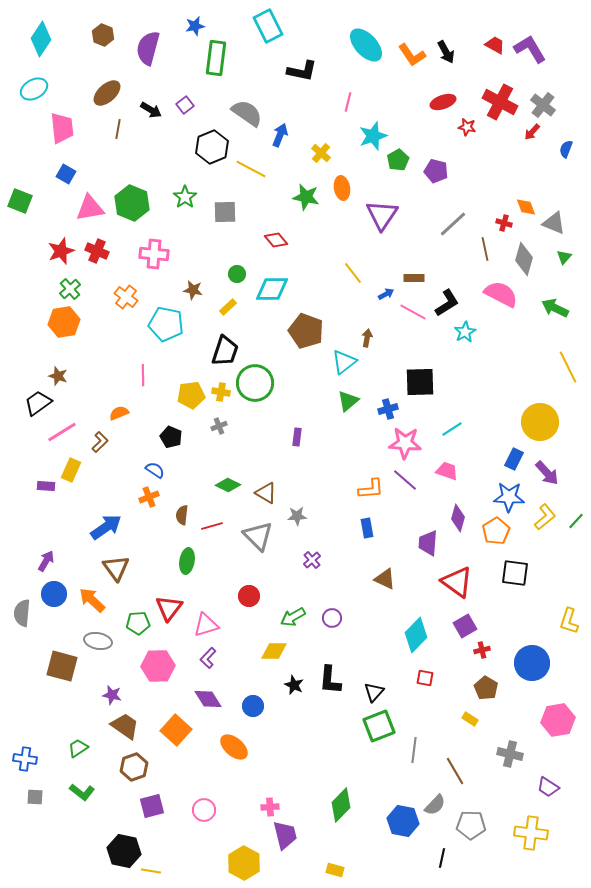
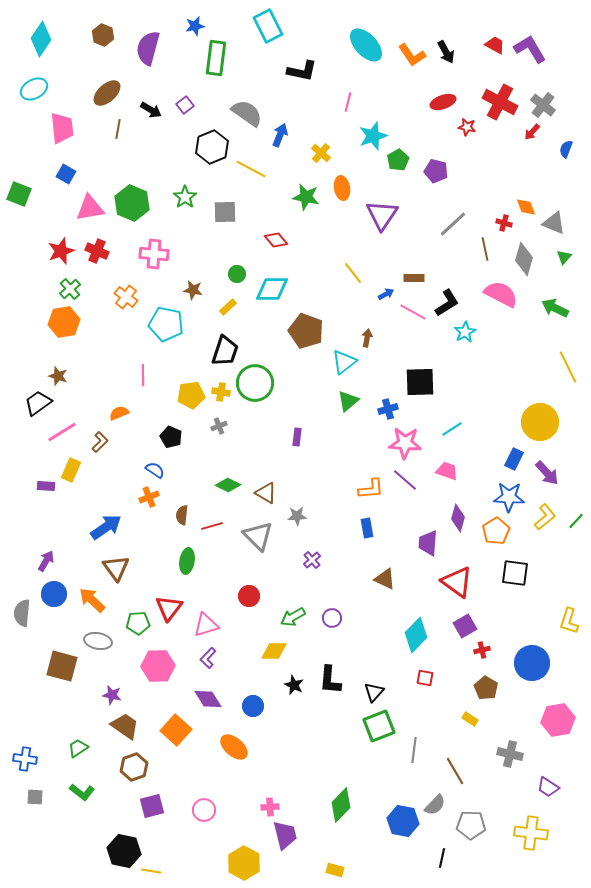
green square at (20, 201): moved 1 px left, 7 px up
